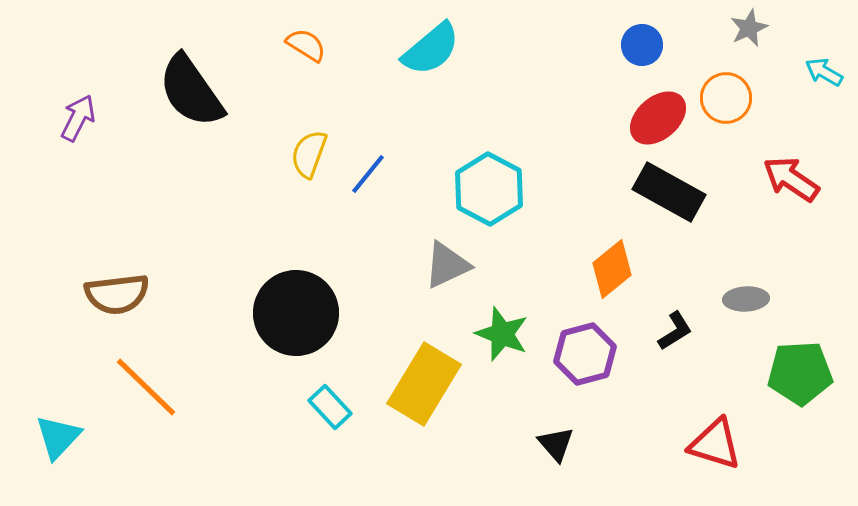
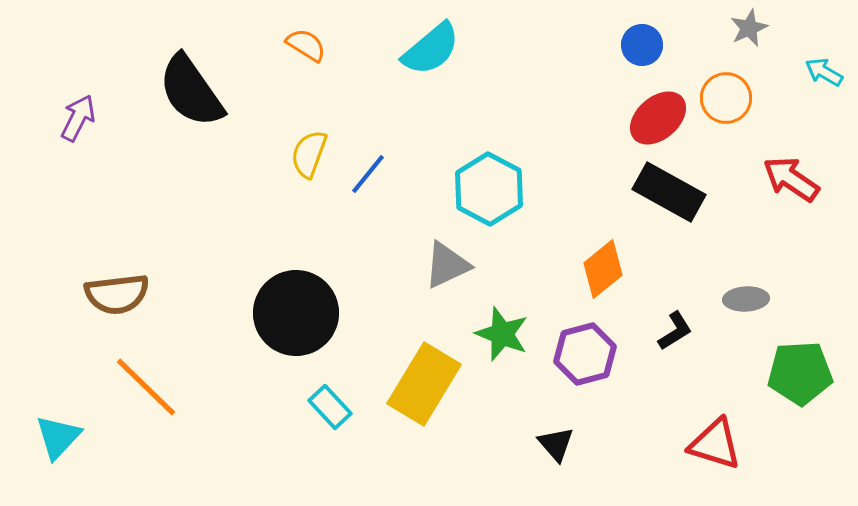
orange diamond: moved 9 px left
